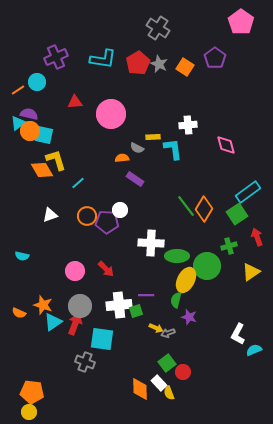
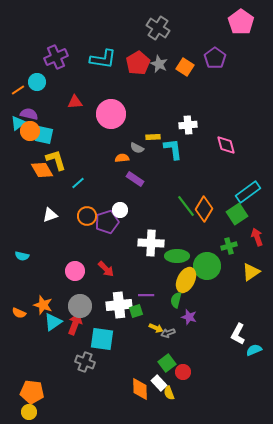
purple pentagon at (107, 222): rotated 20 degrees counterclockwise
